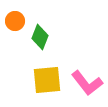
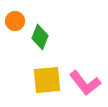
pink L-shape: moved 2 px left
